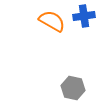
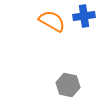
gray hexagon: moved 5 px left, 3 px up
